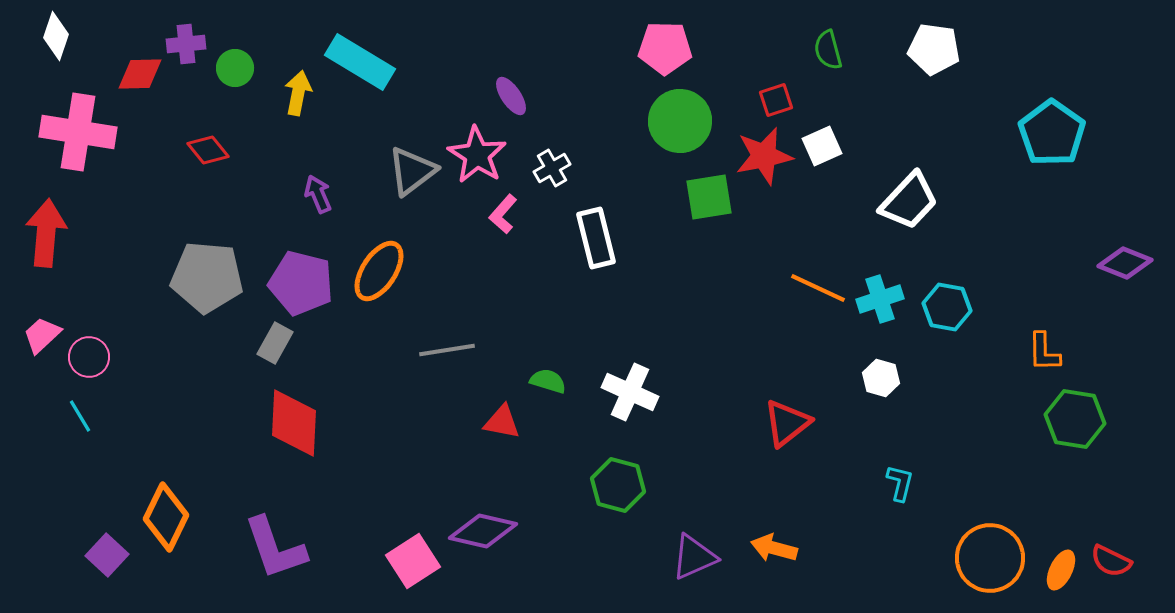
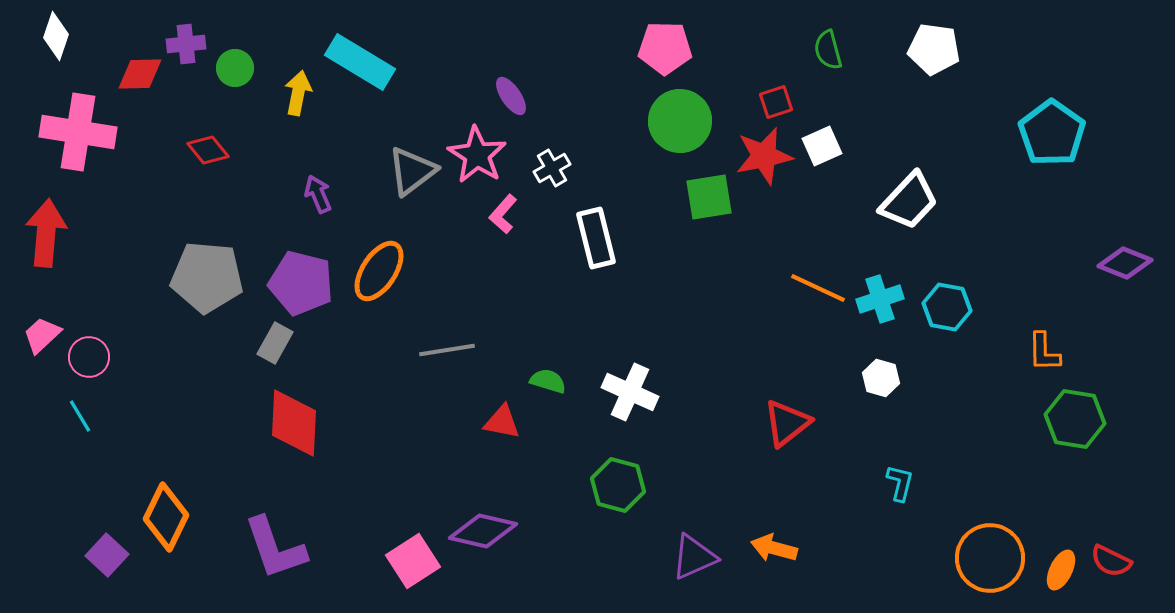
red square at (776, 100): moved 2 px down
